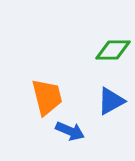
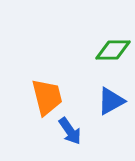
blue arrow: rotated 32 degrees clockwise
